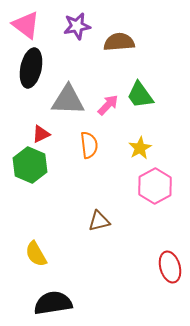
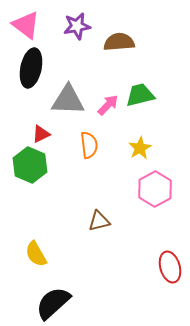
green trapezoid: rotated 112 degrees clockwise
pink hexagon: moved 3 px down
black semicircle: rotated 33 degrees counterclockwise
